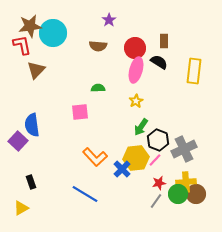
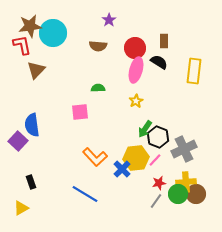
green arrow: moved 4 px right, 2 px down
black hexagon: moved 3 px up
